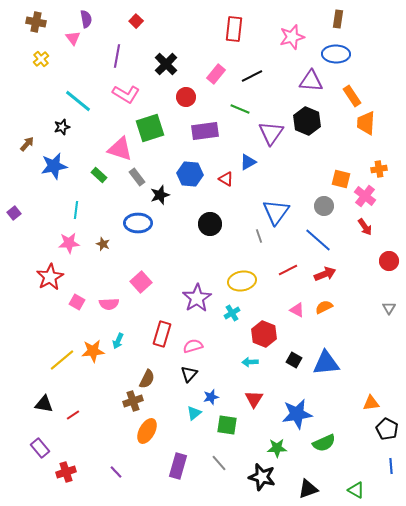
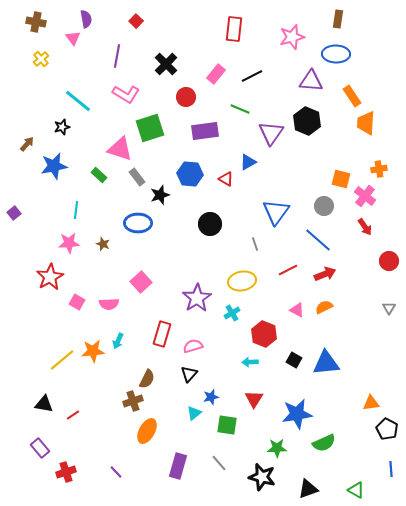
gray line at (259, 236): moved 4 px left, 8 px down
blue line at (391, 466): moved 3 px down
